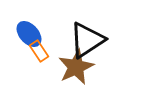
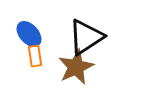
black triangle: moved 1 px left, 3 px up
orange rectangle: moved 4 px left, 5 px down; rotated 25 degrees clockwise
